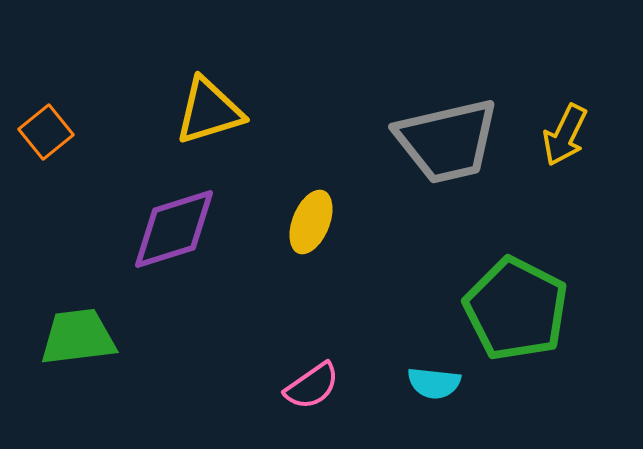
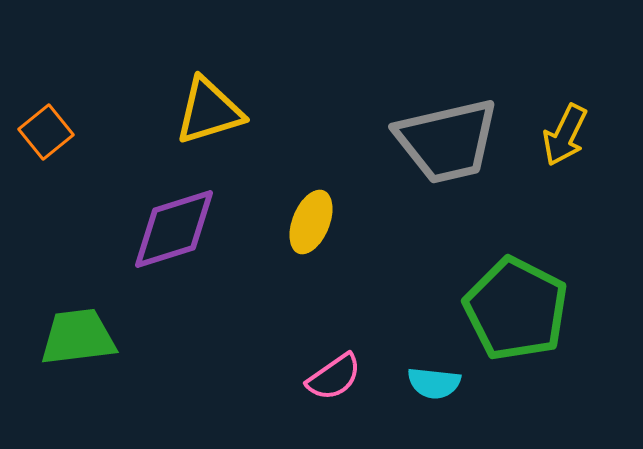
pink semicircle: moved 22 px right, 9 px up
